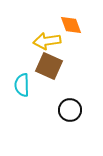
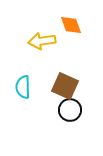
yellow arrow: moved 5 px left
brown square: moved 16 px right, 20 px down
cyan semicircle: moved 1 px right, 2 px down
